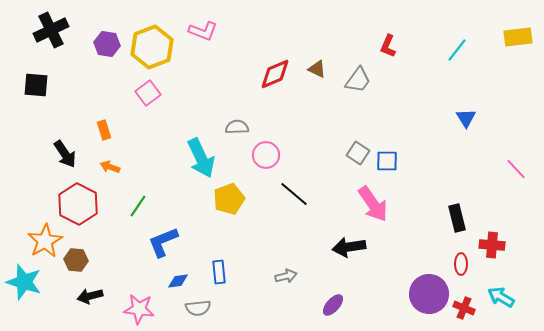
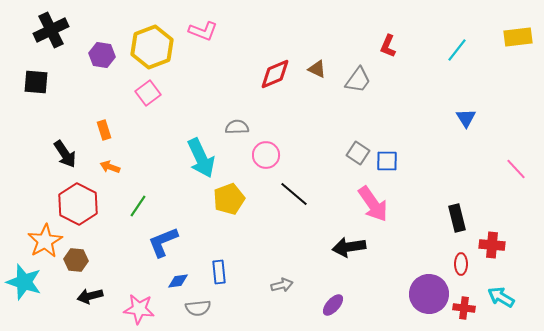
purple hexagon at (107, 44): moved 5 px left, 11 px down
black square at (36, 85): moved 3 px up
gray arrow at (286, 276): moved 4 px left, 9 px down
red cross at (464, 308): rotated 15 degrees counterclockwise
